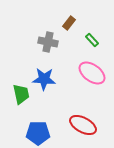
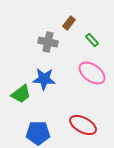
green trapezoid: rotated 65 degrees clockwise
